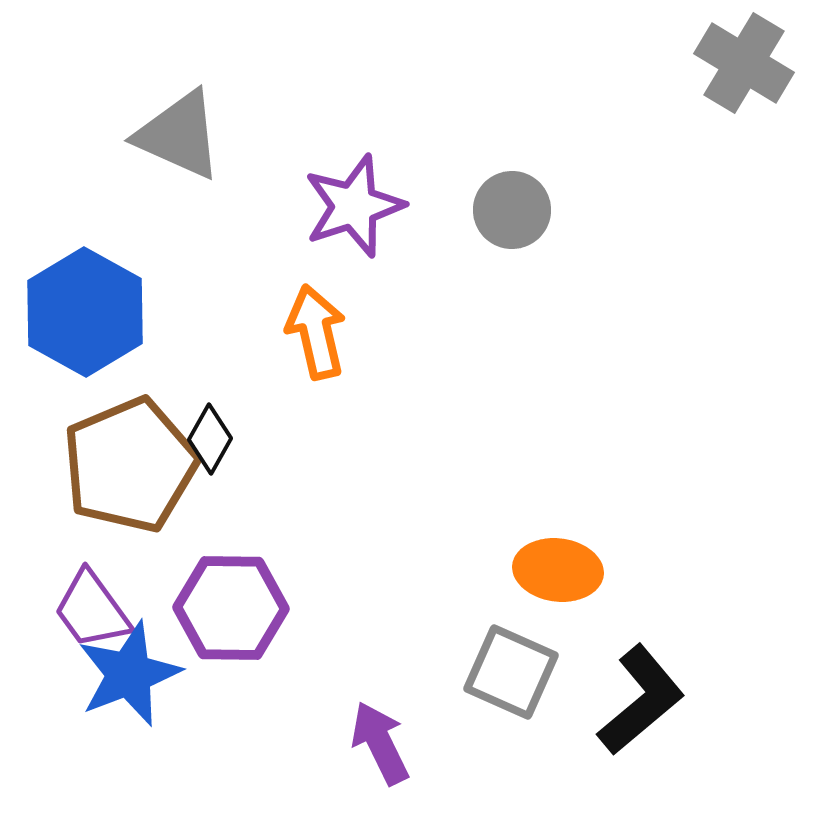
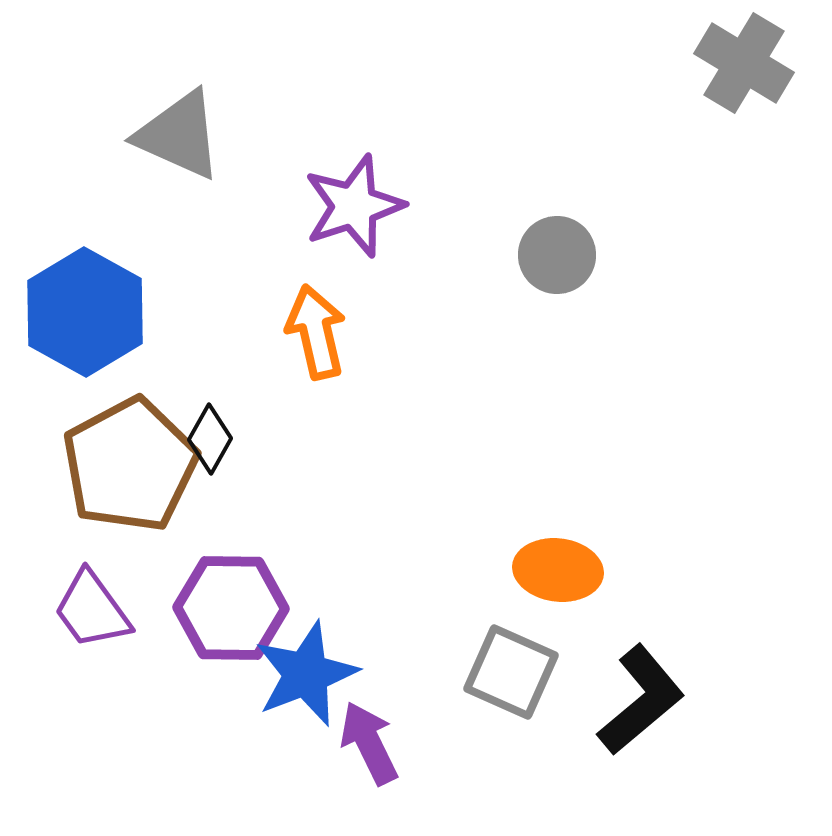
gray circle: moved 45 px right, 45 px down
brown pentagon: rotated 5 degrees counterclockwise
blue star: moved 177 px right
purple arrow: moved 11 px left
